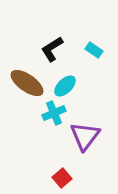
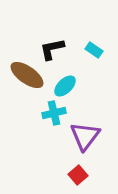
black L-shape: rotated 20 degrees clockwise
brown ellipse: moved 8 px up
cyan cross: rotated 10 degrees clockwise
red square: moved 16 px right, 3 px up
